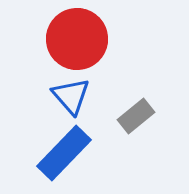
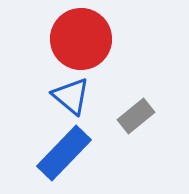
red circle: moved 4 px right
blue triangle: rotated 9 degrees counterclockwise
